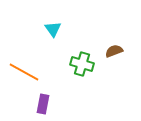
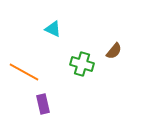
cyan triangle: rotated 30 degrees counterclockwise
brown semicircle: rotated 150 degrees clockwise
purple rectangle: rotated 24 degrees counterclockwise
